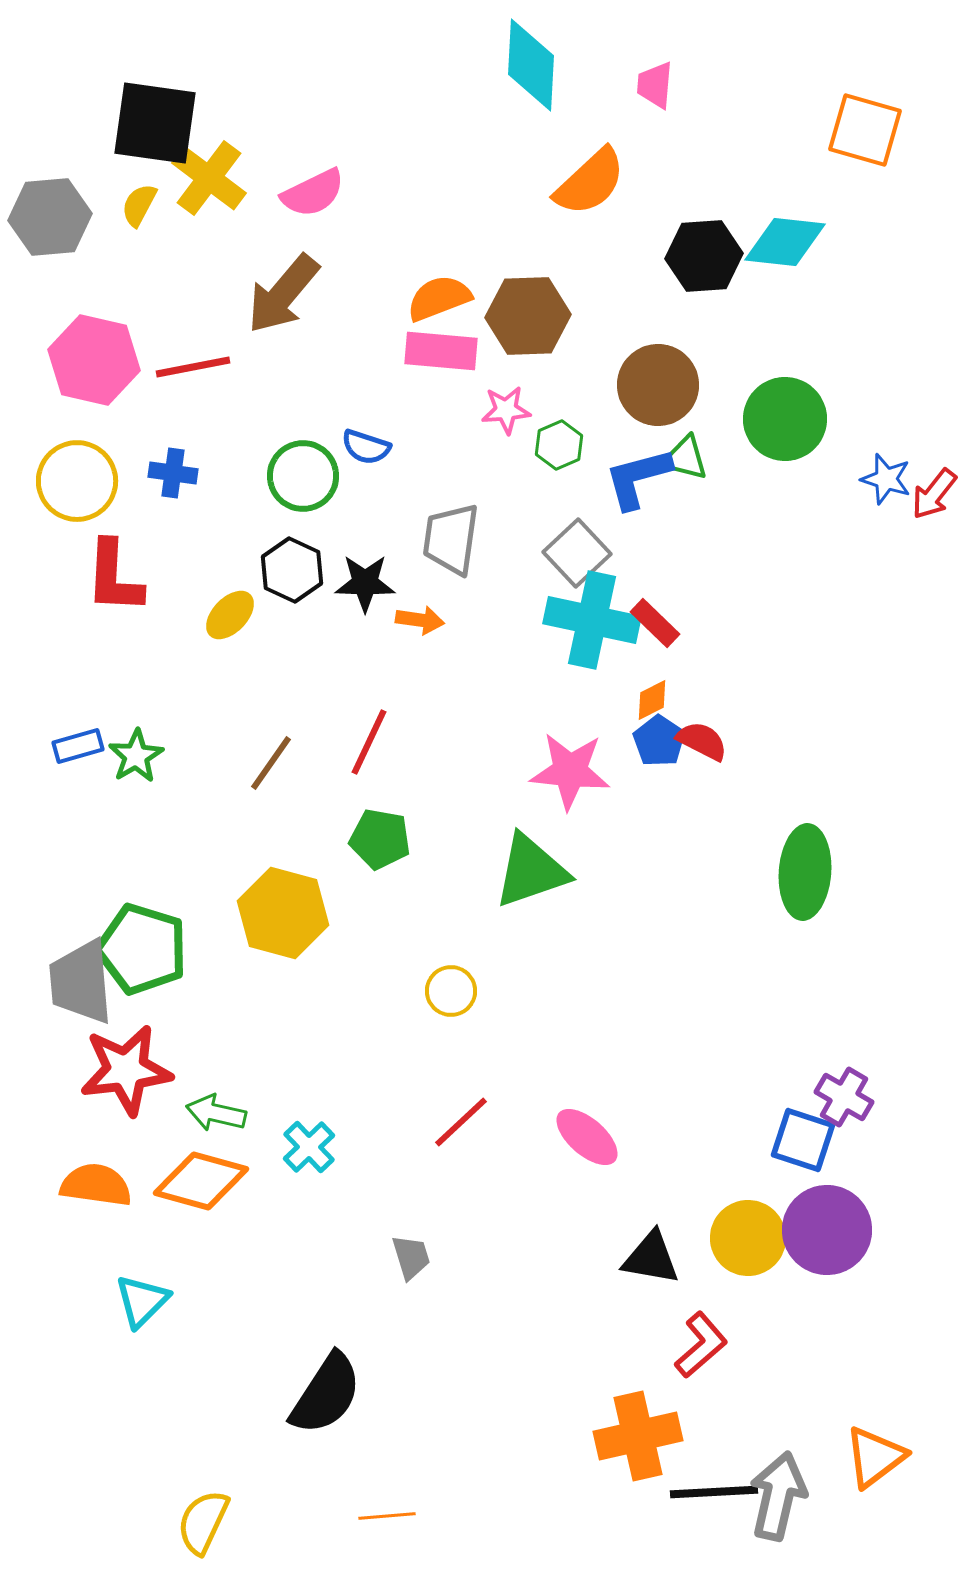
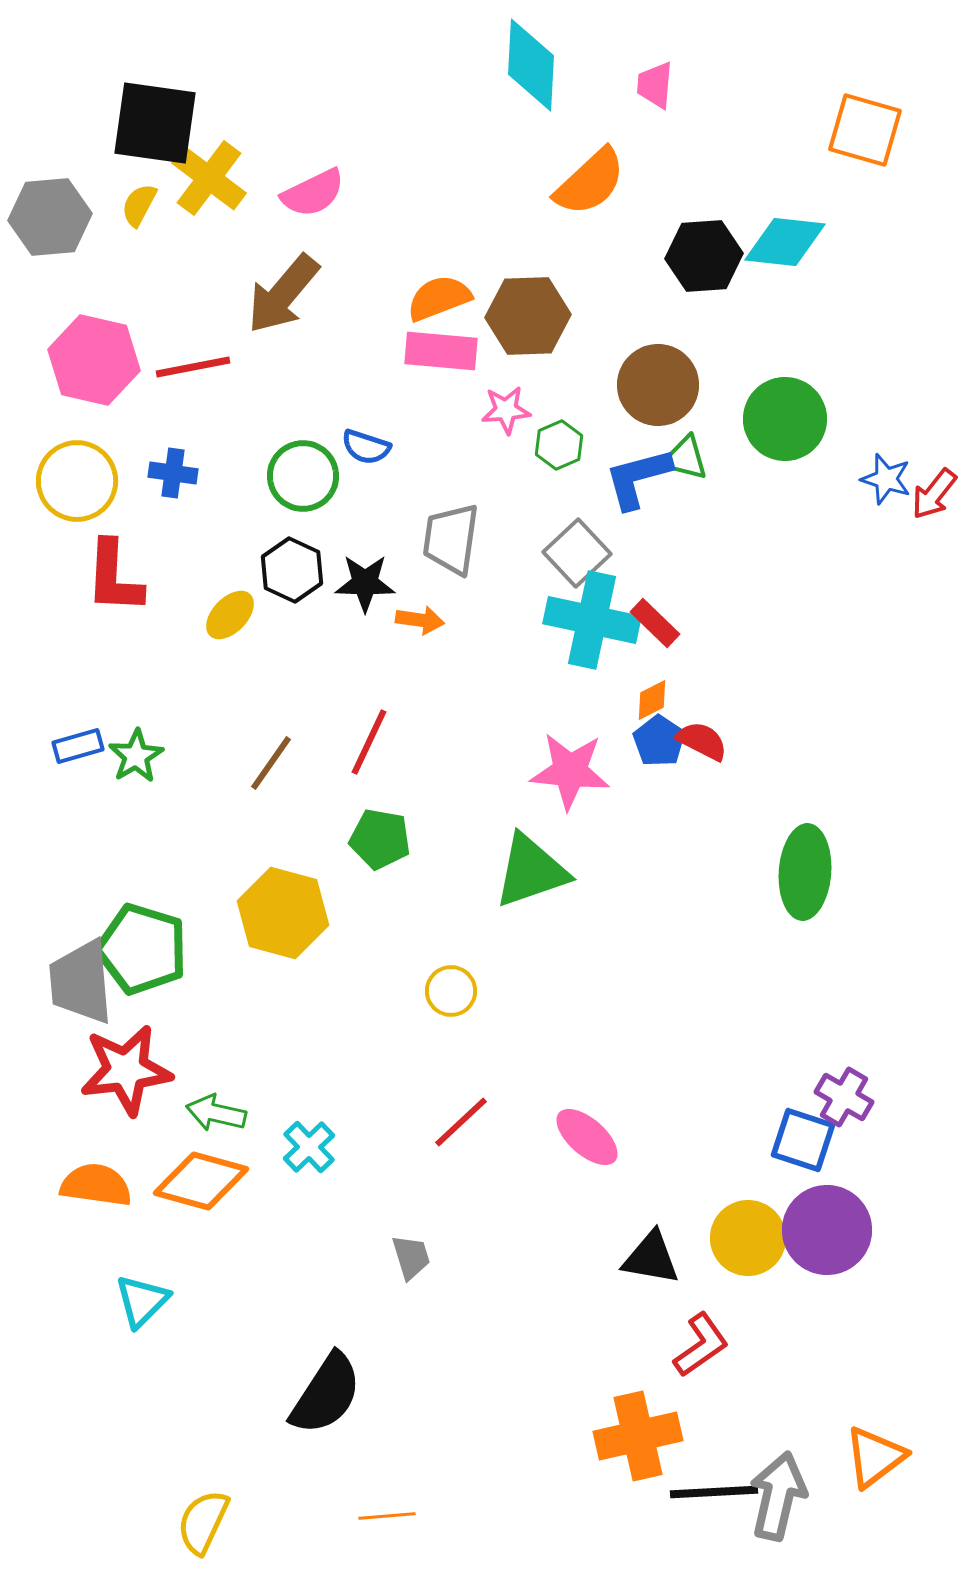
red L-shape at (701, 1345): rotated 6 degrees clockwise
